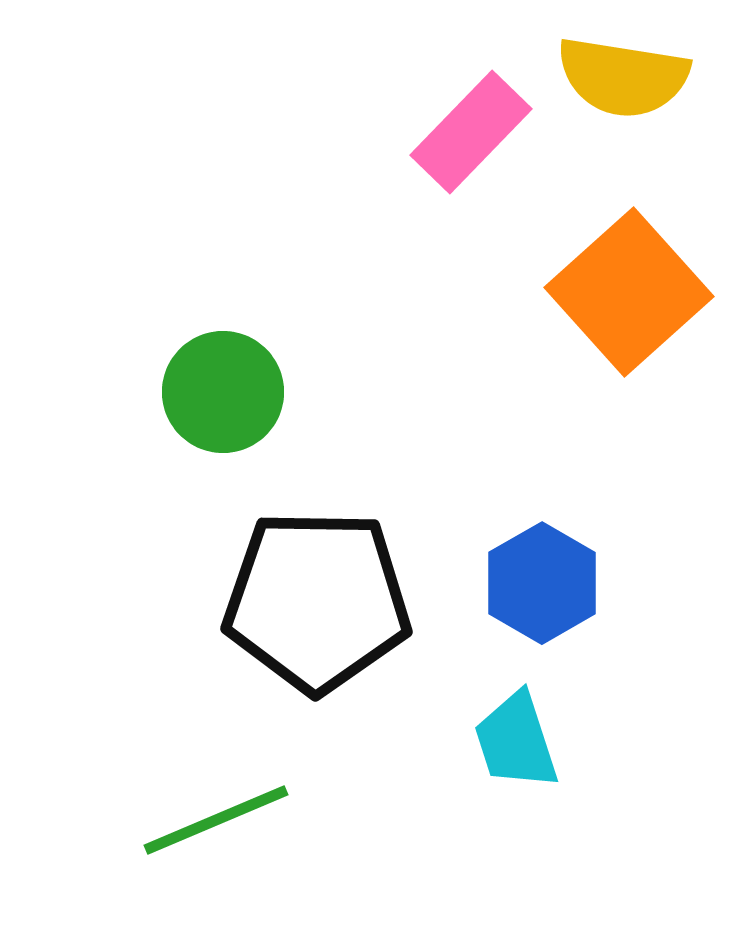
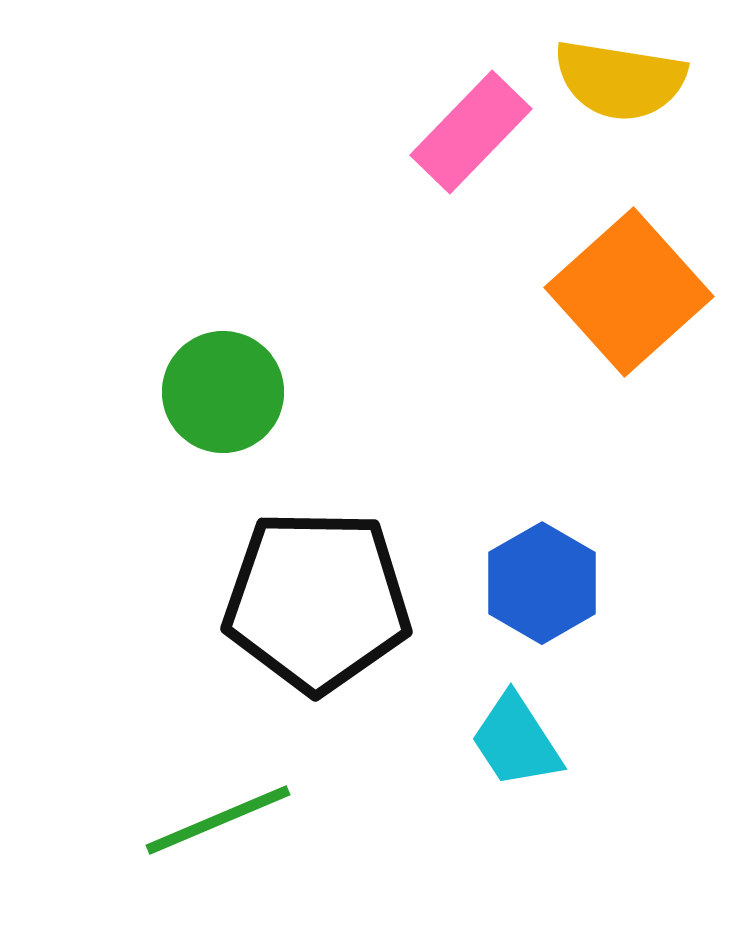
yellow semicircle: moved 3 px left, 3 px down
cyan trapezoid: rotated 15 degrees counterclockwise
green line: moved 2 px right
